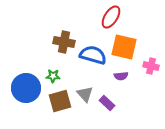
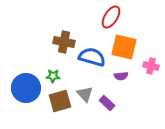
blue semicircle: moved 1 px left, 2 px down
